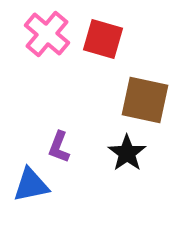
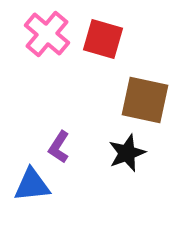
purple L-shape: rotated 12 degrees clockwise
black star: rotated 15 degrees clockwise
blue triangle: moved 1 px right; rotated 6 degrees clockwise
